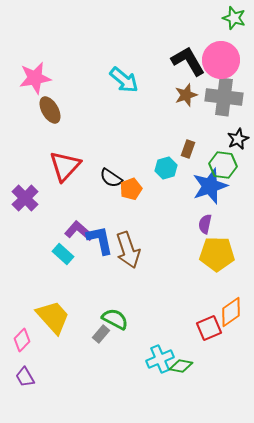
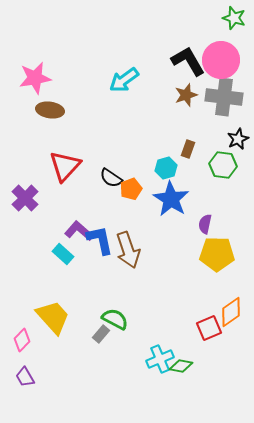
cyan arrow: rotated 104 degrees clockwise
brown ellipse: rotated 52 degrees counterclockwise
blue star: moved 39 px left, 13 px down; rotated 21 degrees counterclockwise
